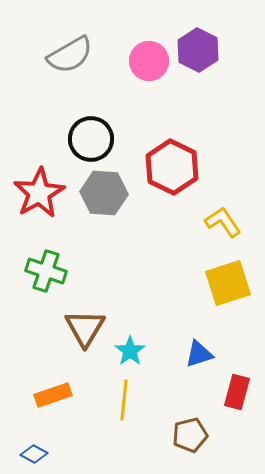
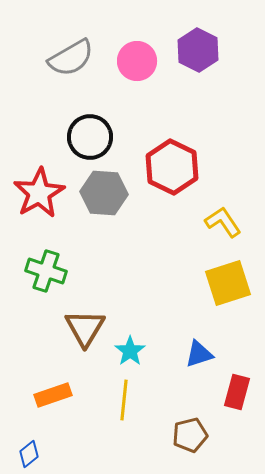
gray semicircle: moved 1 px right, 3 px down
pink circle: moved 12 px left
black circle: moved 1 px left, 2 px up
blue diamond: moved 5 px left; rotated 68 degrees counterclockwise
